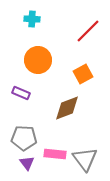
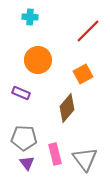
cyan cross: moved 2 px left, 2 px up
brown diamond: rotated 28 degrees counterclockwise
pink rectangle: rotated 70 degrees clockwise
